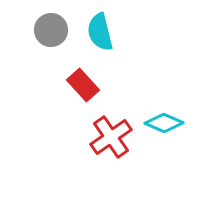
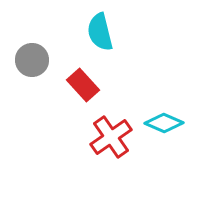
gray circle: moved 19 px left, 30 px down
